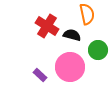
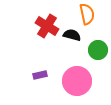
pink circle: moved 7 px right, 14 px down
purple rectangle: rotated 56 degrees counterclockwise
